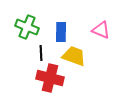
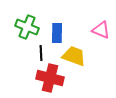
blue rectangle: moved 4 px left, 1 px down
